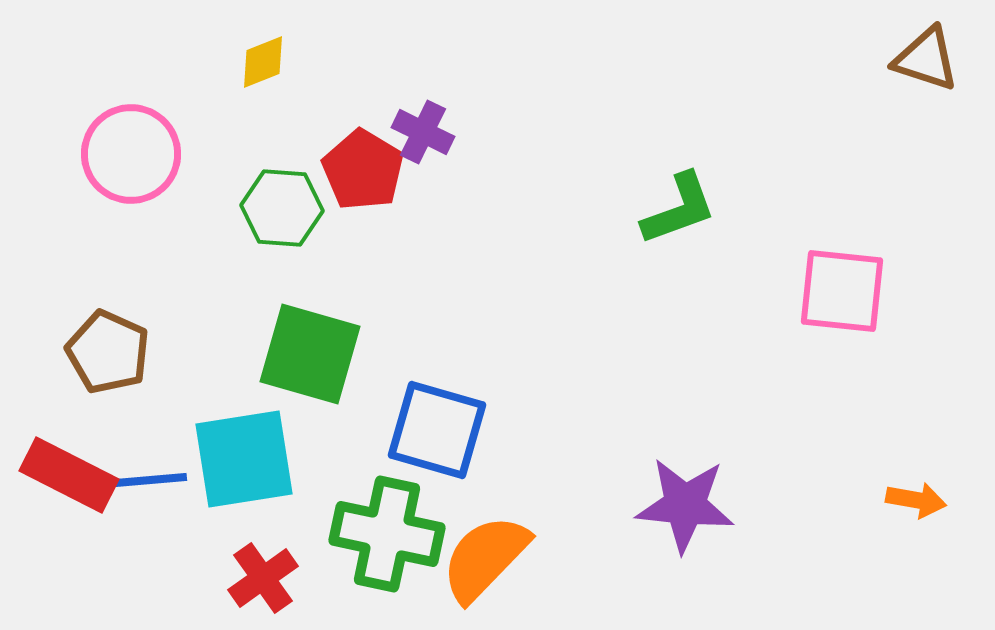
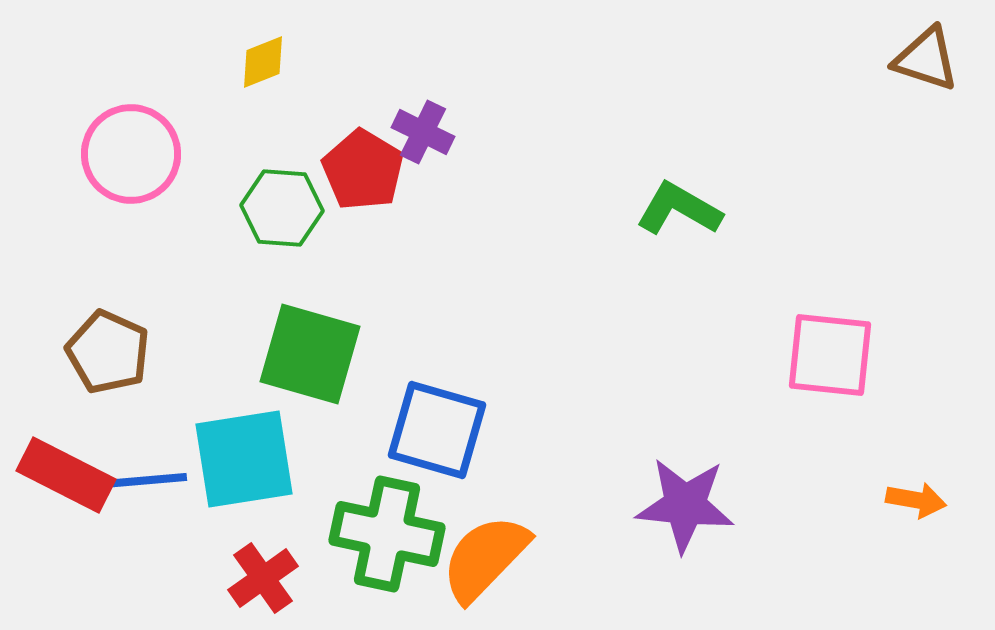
green L-shape: rotated 130 degrees counterclockwise
pink square: moved 12 px left, 64 px down
red rectangle: moved 3 px left
